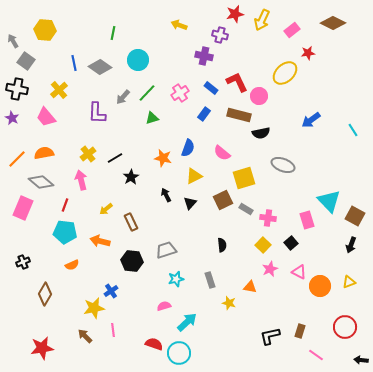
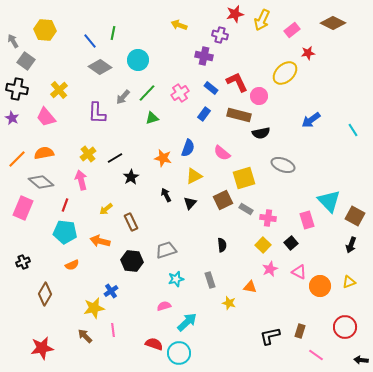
blue line at (74, 63): moved 16 px right, 22 px up; rotated 28 degrees counterclockwise
